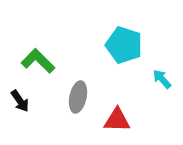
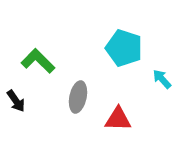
cyan pentagon: moved 3 px down
black arrow: moved 4 px left
red triangle: moved 1 px right, 1 px up
